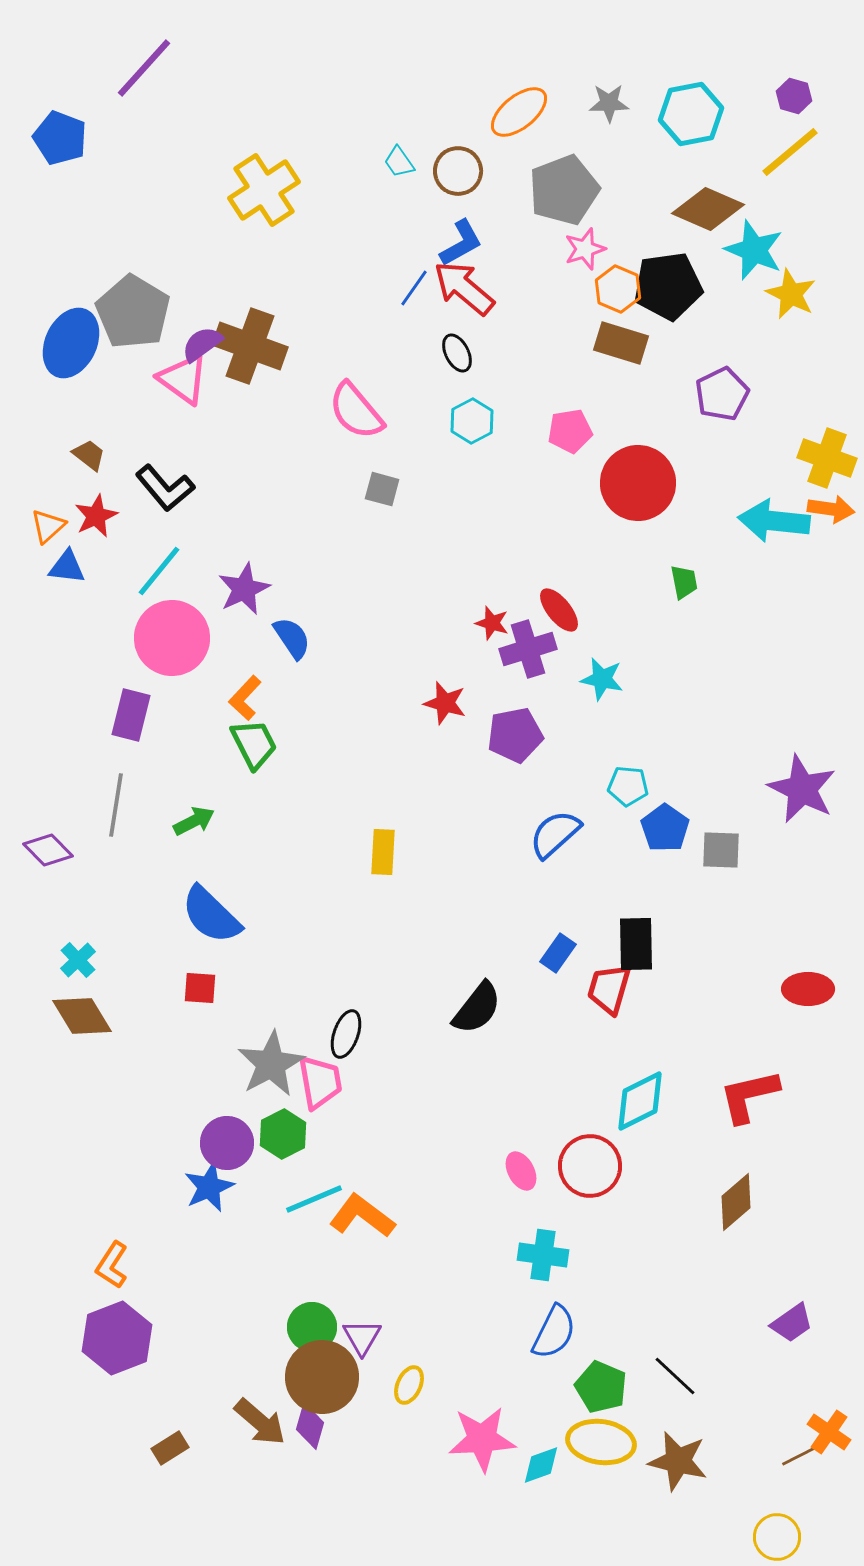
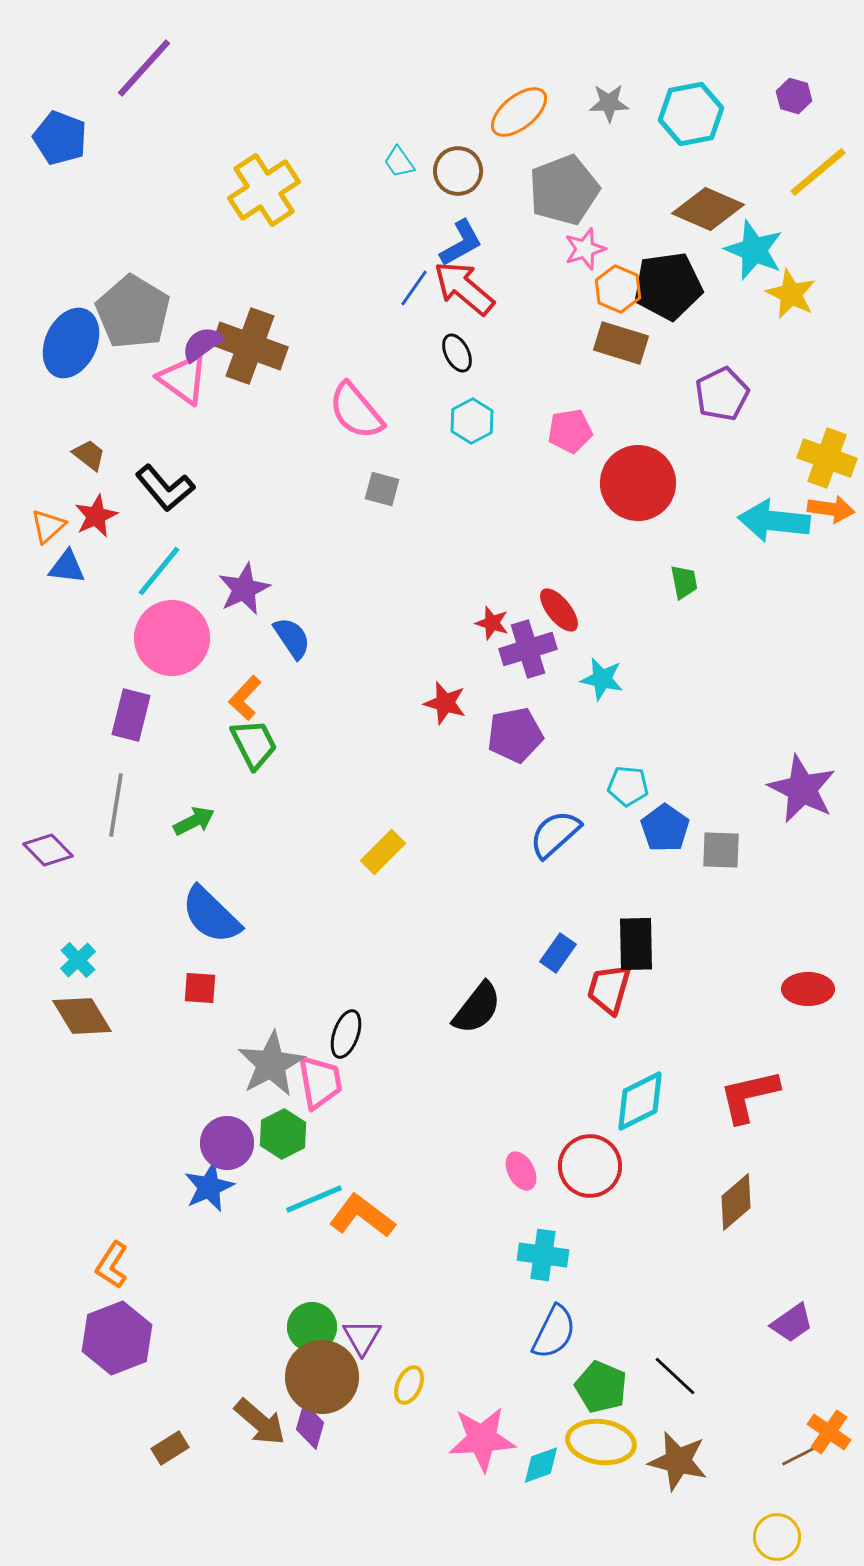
yellow line at (790, 152): moved 28 px right, 20 px down
yellow rectangle at (383, 852): rotated 42 degrees clockwise
